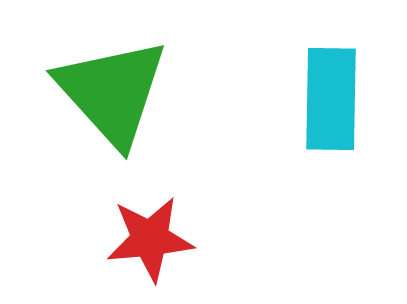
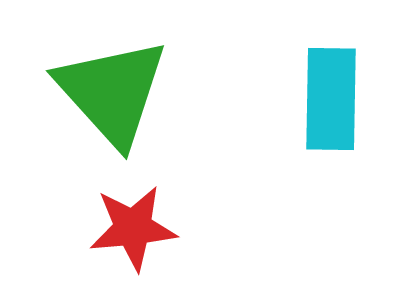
red star: moved 17 px left, 11 px up
